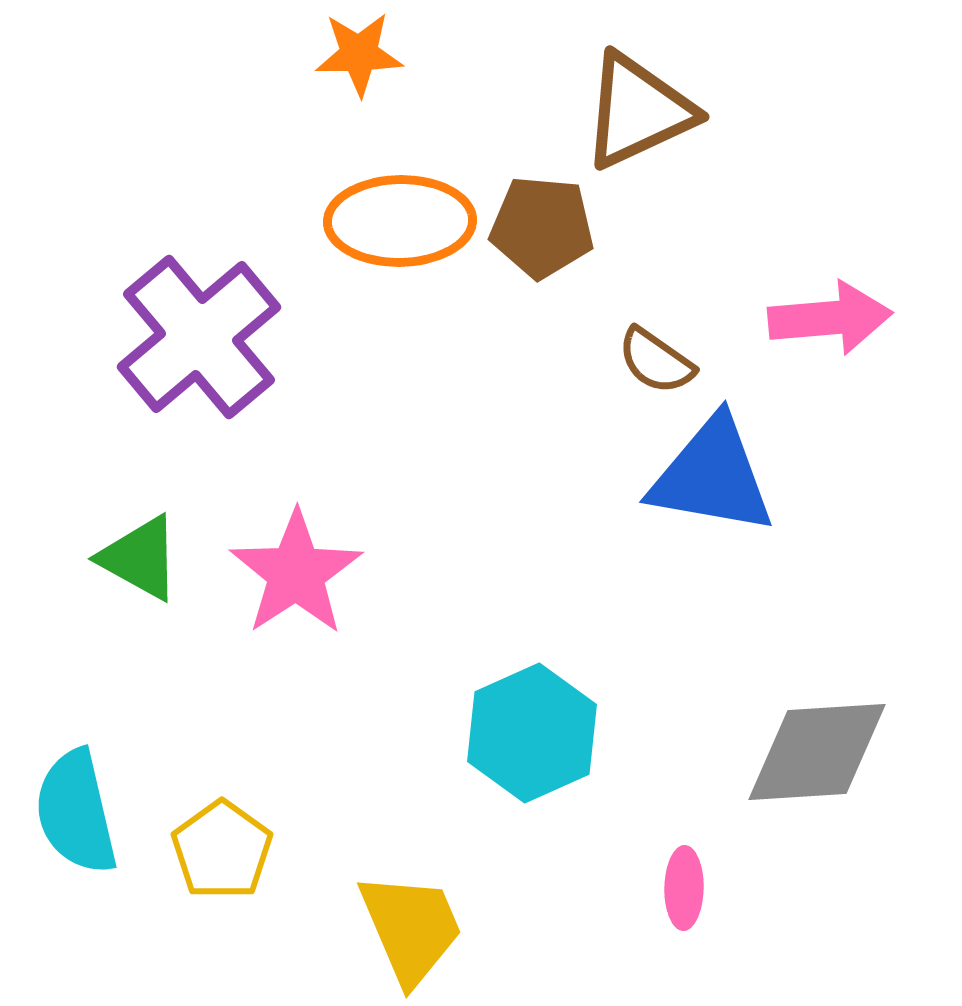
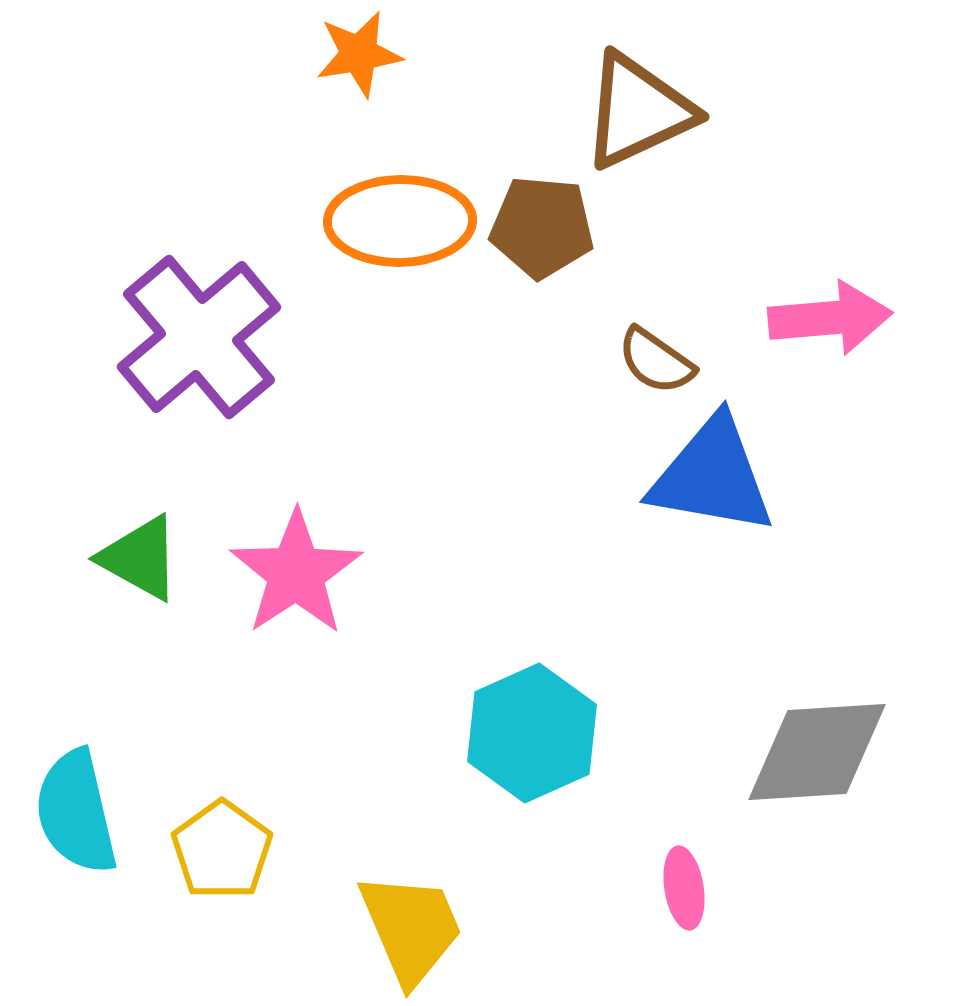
orange star: rotated 8 degrees counterclockwise
pink ellipse: rotated 10 degrees counterclockwise
